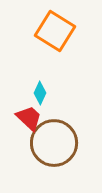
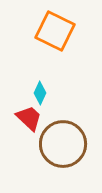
orange square: rotated 6 degrees counterclockwise
brown circle: moved 9 px right, 1 px down
